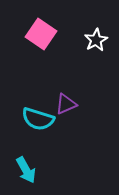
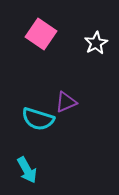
white star: moved 3 px down
purple triangle: moved 2 px up
cyan arrow: moved 1 px right
